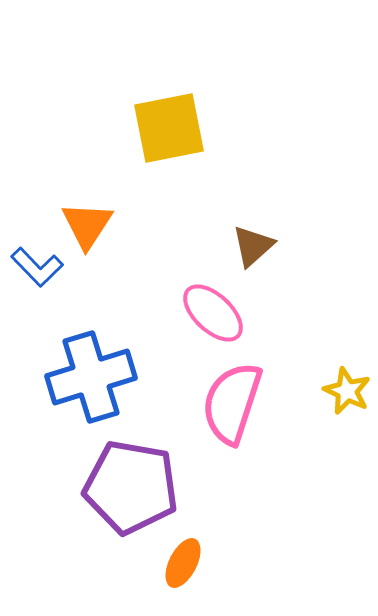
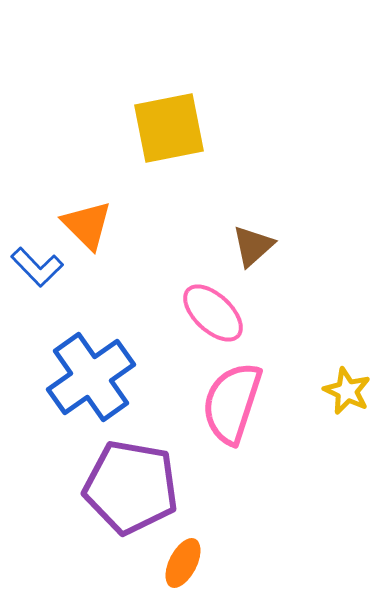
orange triangle: rotated 18 degrees counterclockwise
blue cross: rotated 18 degrees counterclockwise
